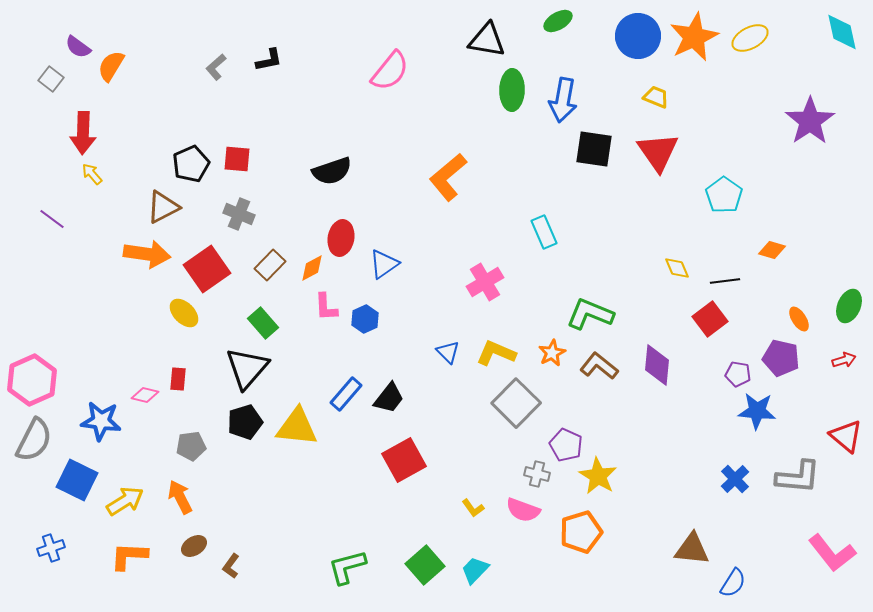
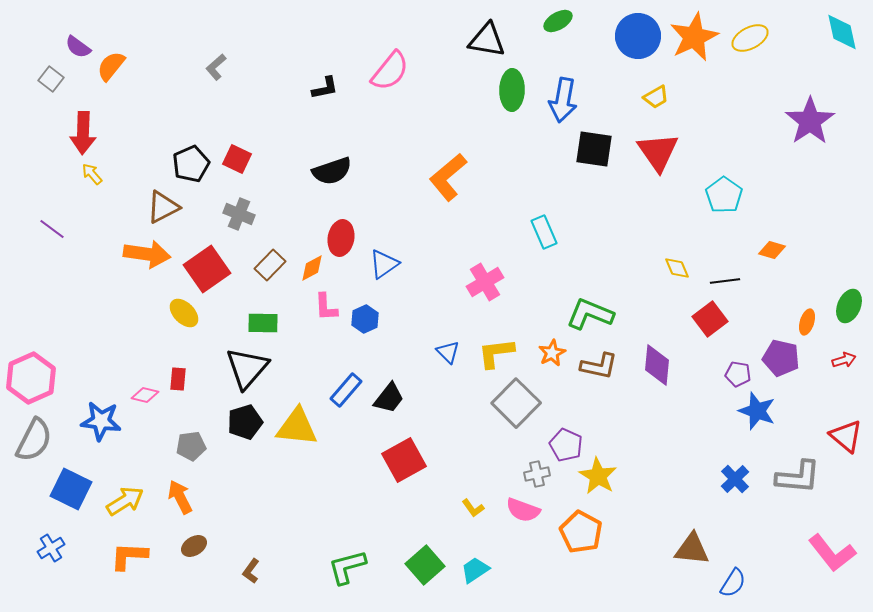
black L-shape at (269, 60): moved 56 px right, 28 px down
orange semicircle at (111, 66): rotated 8 degrees clockwise
yellow trapezoid at (656, 97): rotated 128 degrees clockwise
red square at (237, 159): rotated 20 degrees clockwise
purple line at (52, 219): moved 10 px down
orange ellipse at (799, 319): moved 8 px right, 3 px down; rotated 50 degrees clockwise
green rectangle at (263, 323): rotated 48 degrees counterclockwise
yellow L-shape at (496, 353): rotated 30 degrees counterclockwise
brown L-shape at (599, 366): rotated 153 degrees clockwise
pink hexagon at (32, 380): moved 1 px left, 2 px up
blue rectangle at (346, 394): moved 4 px up
blue star at (757, 411): rotated 15 degrees clockwise
gray cross at (537, 474): rotated 25 degrees counterclockwise
blue square at (77, 480): moved 6 px left, 9 px down
orange pentagon at (581, 532): rotated 27 degrees counterclockwise
blue cross at (51, 548): rotated 12 degrees counterclockwise
brown L-shape at (231, 566): moved 20 px right, 5 px down
cyan trapezoid at (475, 570): rotated 12 degrees clockwise
